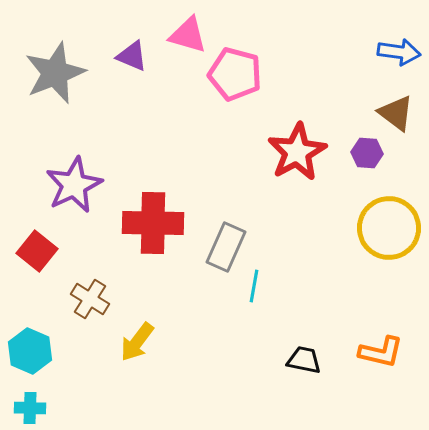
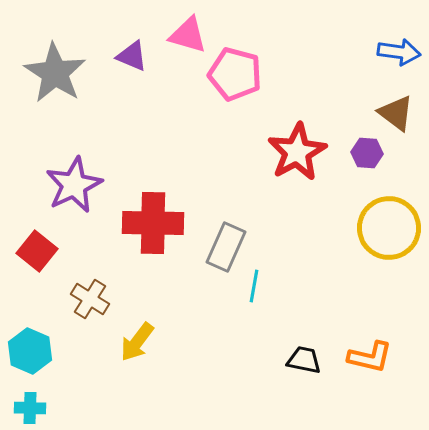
gray star: rotated 18 degrees counterclockwise
orange L-shape: moved 11 px left, 5 px down
